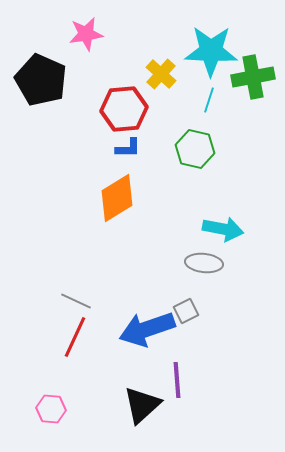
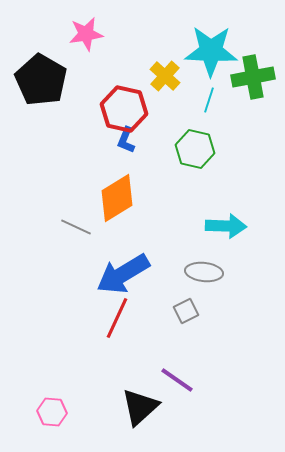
yellow cross: moved 4 px right, 2 px down
black pentagon: rotated 6 degrees clockwise
red hexagon: rotated 18 degrees clockwise
blue L-shape: moved 2 px left, 8 px up; rotated 112 degrees clockwise
cyan arrow: moved 3 px right, 3 px up; rotated 9 degrees counterclockwise
gray ellipse: moved 9 px down
gray line: moved 74 px up
blue arrow: moved 24 px left, 55 px up; rotated 12 degrees counterclockwise
red line: moved 42 px right, 19 px up
purple line: rotated 51 degrees counterclockwise
black triangle: moved 2 px left, 2 px down
pink hexagon: moved 1 px right, 3 px down
